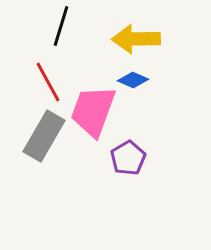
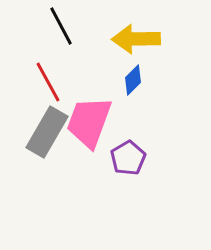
black line: rotated 45 degrees counterclockwise
blue diamond: rotated 68 degrees counterclockwise
pink trapezoid: moved 4 px left, 11 px down
gray rectangle: moved 3 px right, 4 px up
